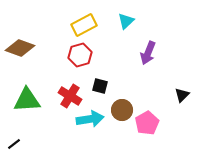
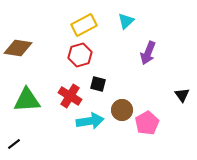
brown diamond: moved 2 px left; rotated 12 degrees counterclockwise
black square: moved 2 px left, 2 px up
black triangle: rotated 21 degrees counterclockwise
cyan arrow: moved 2 px down
